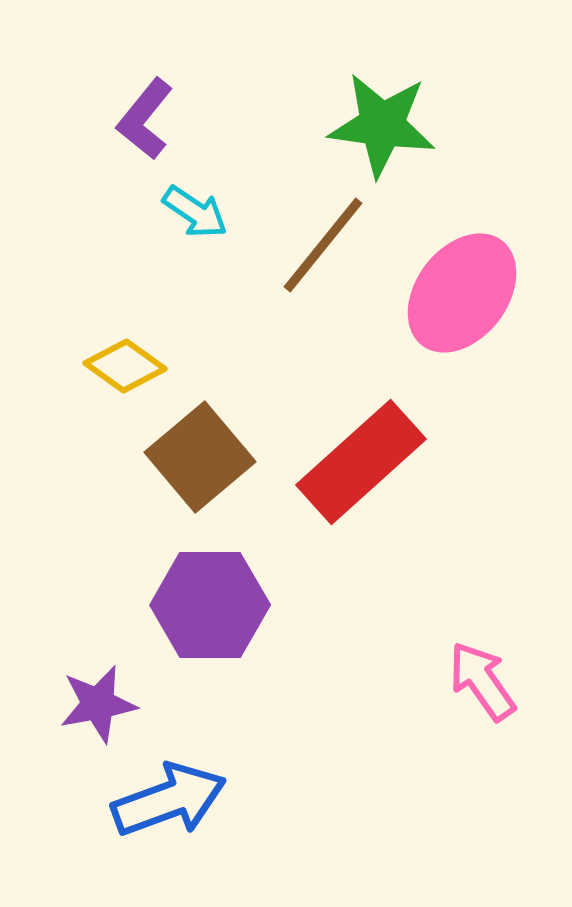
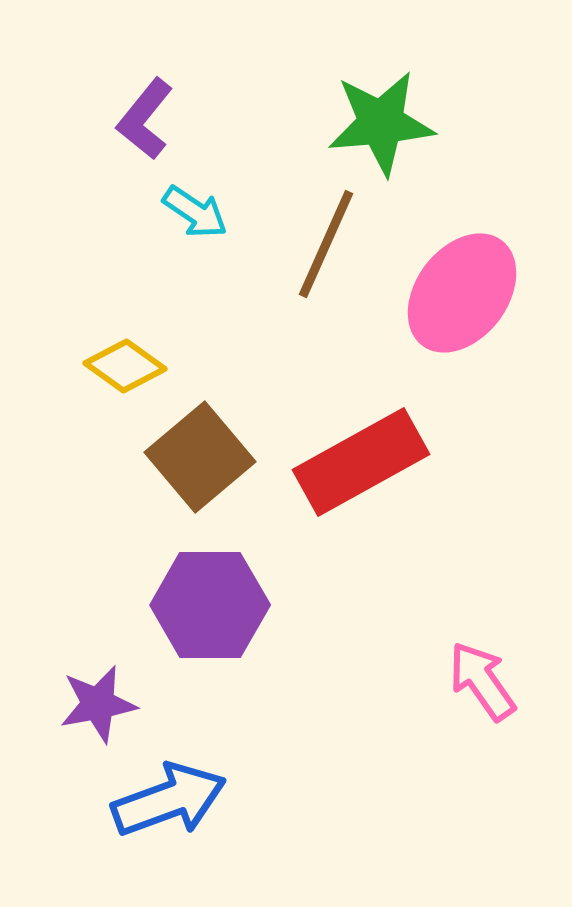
green star: moved 1 px left, 2 px up; rotated 13 degrees counterclockwise
brown line: moved 3 px right, 1 px up; rotated 15 degrees counterclockwise
red rectangle: rotated 13 degrees clockwise
